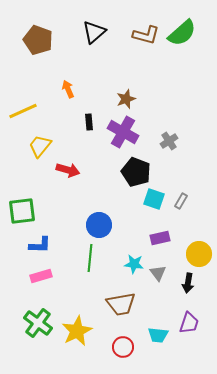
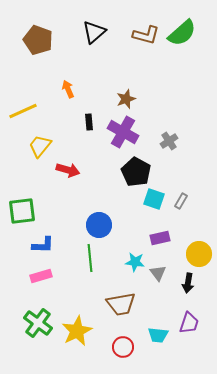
black pentagon: rotated 8 degrees clockwise
blue L-shape: moved 3 px right
green line: rotated 12 degrees counterclockwise
cyan star: moved 1 px right, 2 px up
